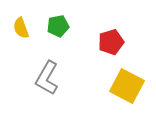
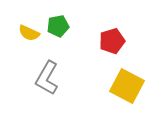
yellow semicircle: moved 8 px right, 5 px down; rotated 45 degrees counterclockwise
red pentagon: moved 1 px right, 1 px up
